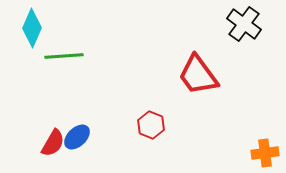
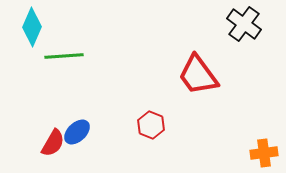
cyan diamond: moved 1 px up
blue ellipse: moved 5 px up
orange cross: moved 1 px left
